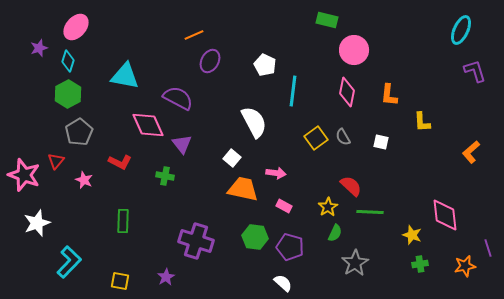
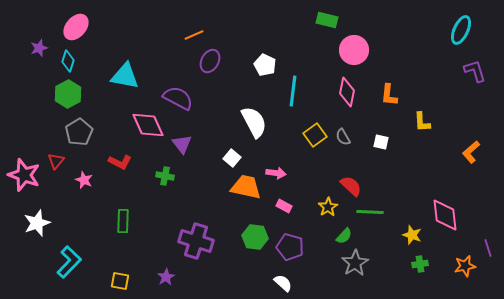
yellow square at (316, 138): moved 1 px left, 3 px up
orange trapezoid at (243, 189): moved 3 px right, 2 px up
green semicircle at (335, 233): moved 9 px right, 3 px down; rotated 18 degrees clockwise
